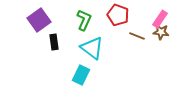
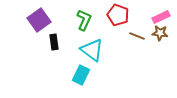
pink rectangle: moved 1 px right, 2 px up; rotated 30 degrees clockwise
brown star: moved 1 px left, 1 px down
cyan triangle: moved 2 px down
